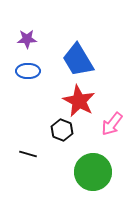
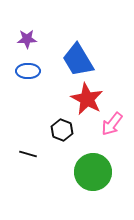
red star: moved 8 px right, 2 px up
